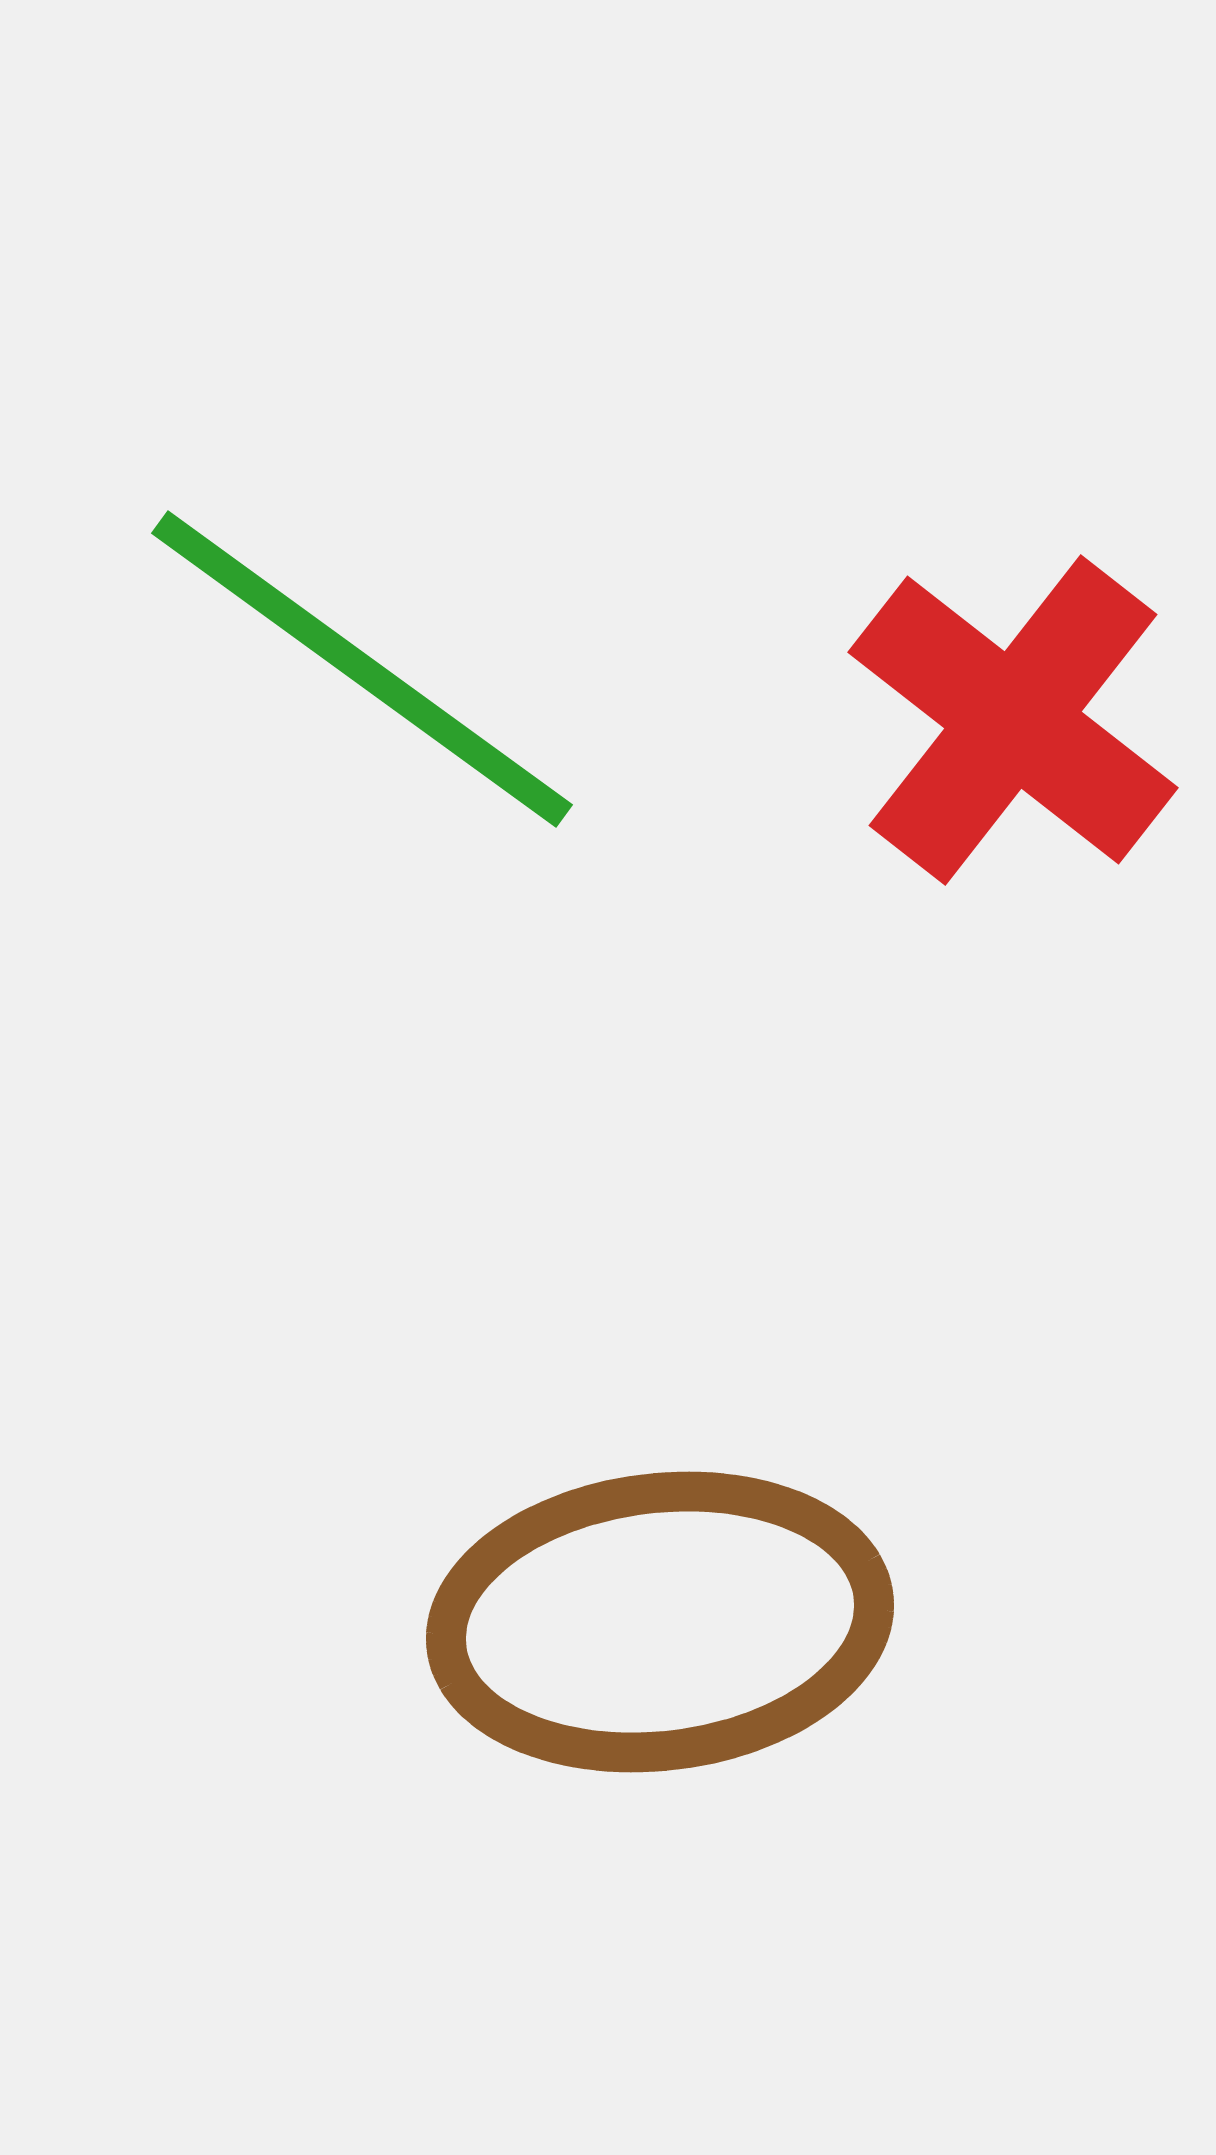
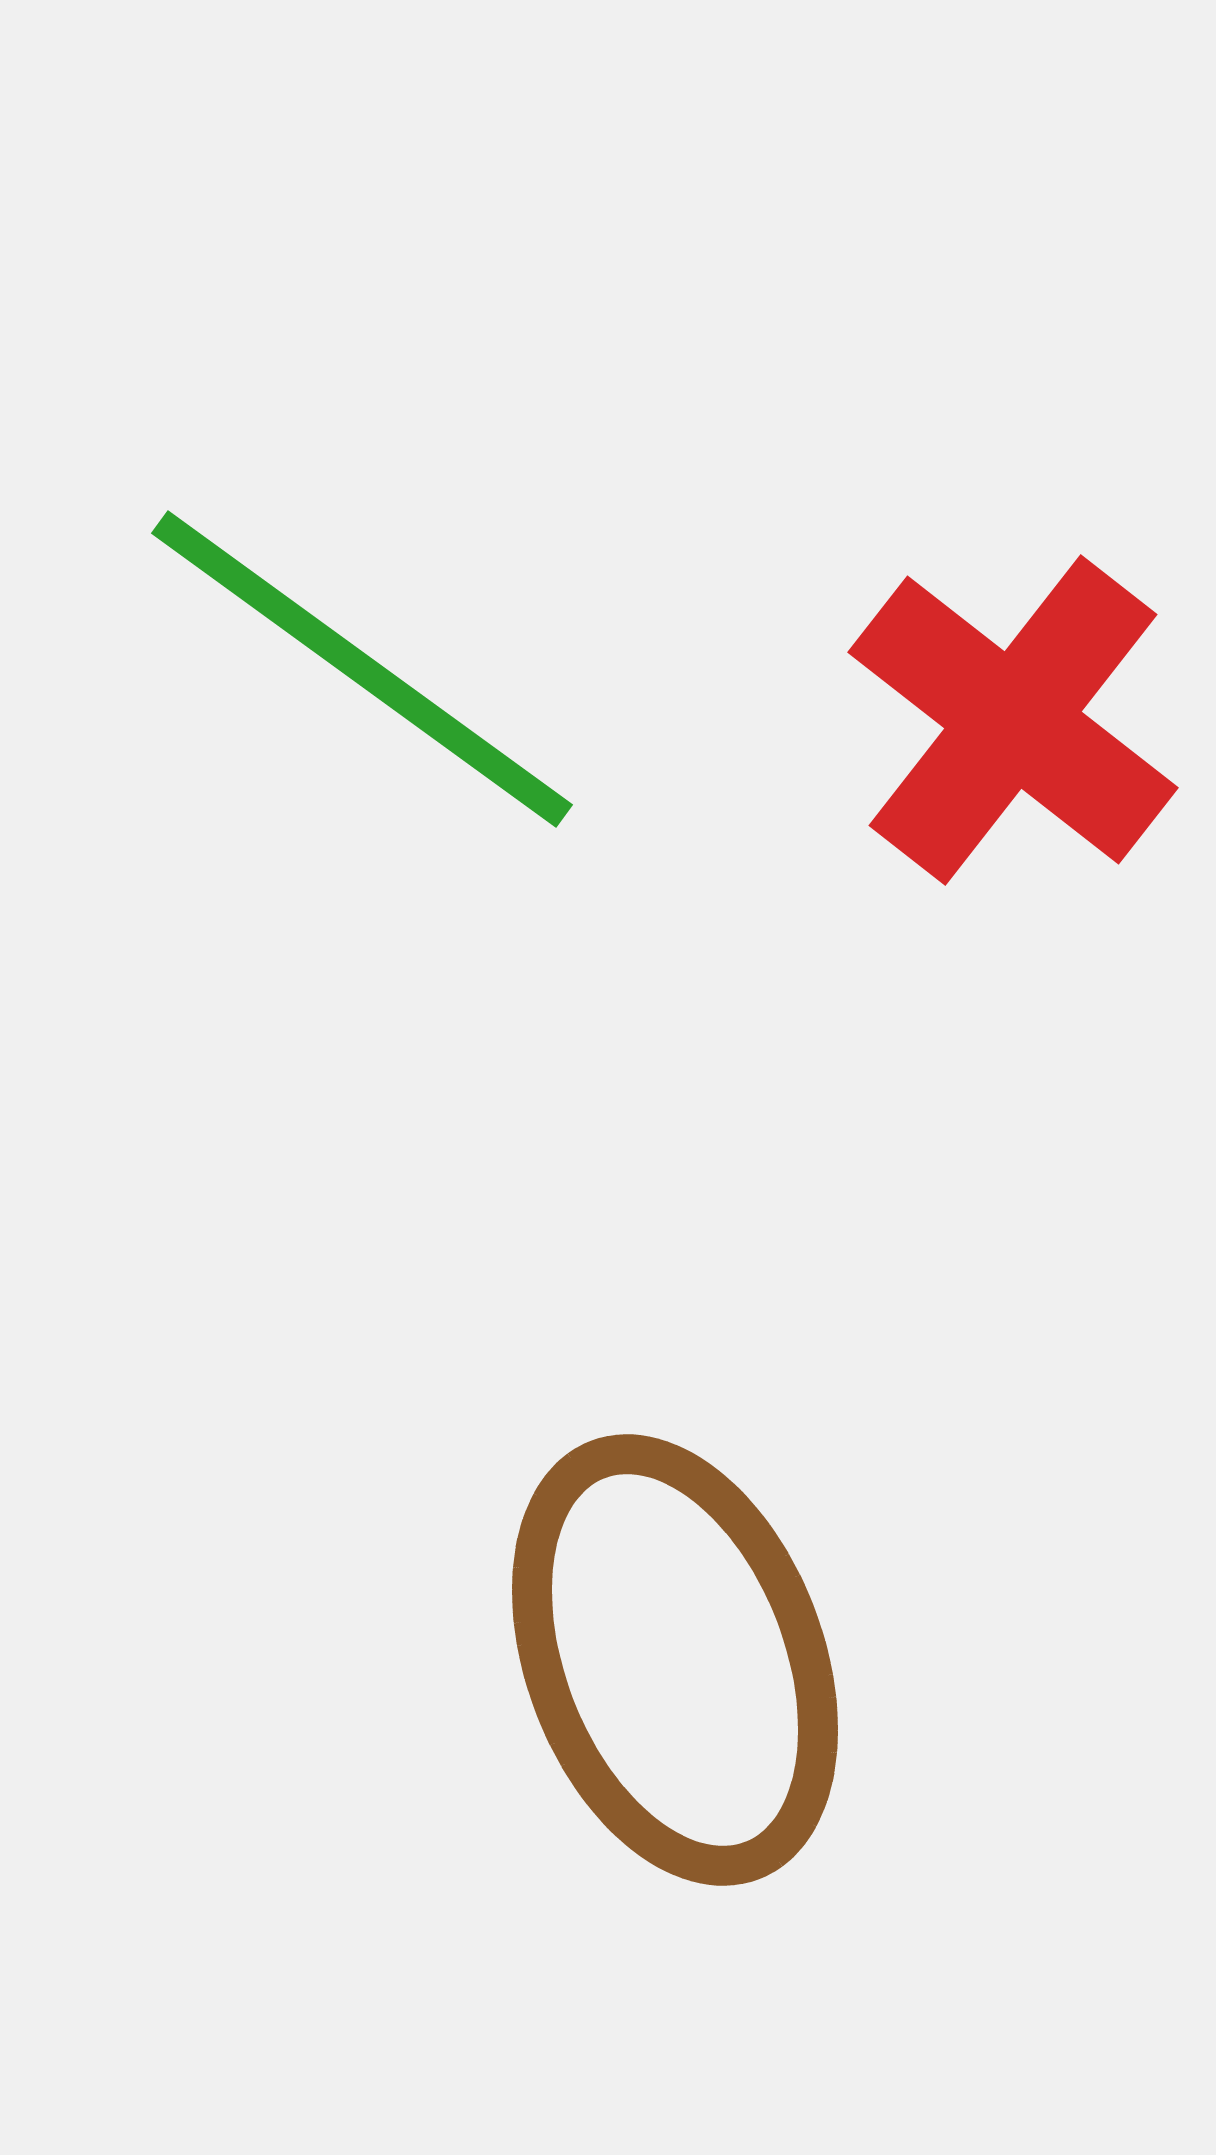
brown ellipse: moved 15 px right, 38 px down; rotated 76 degrees clockwise
